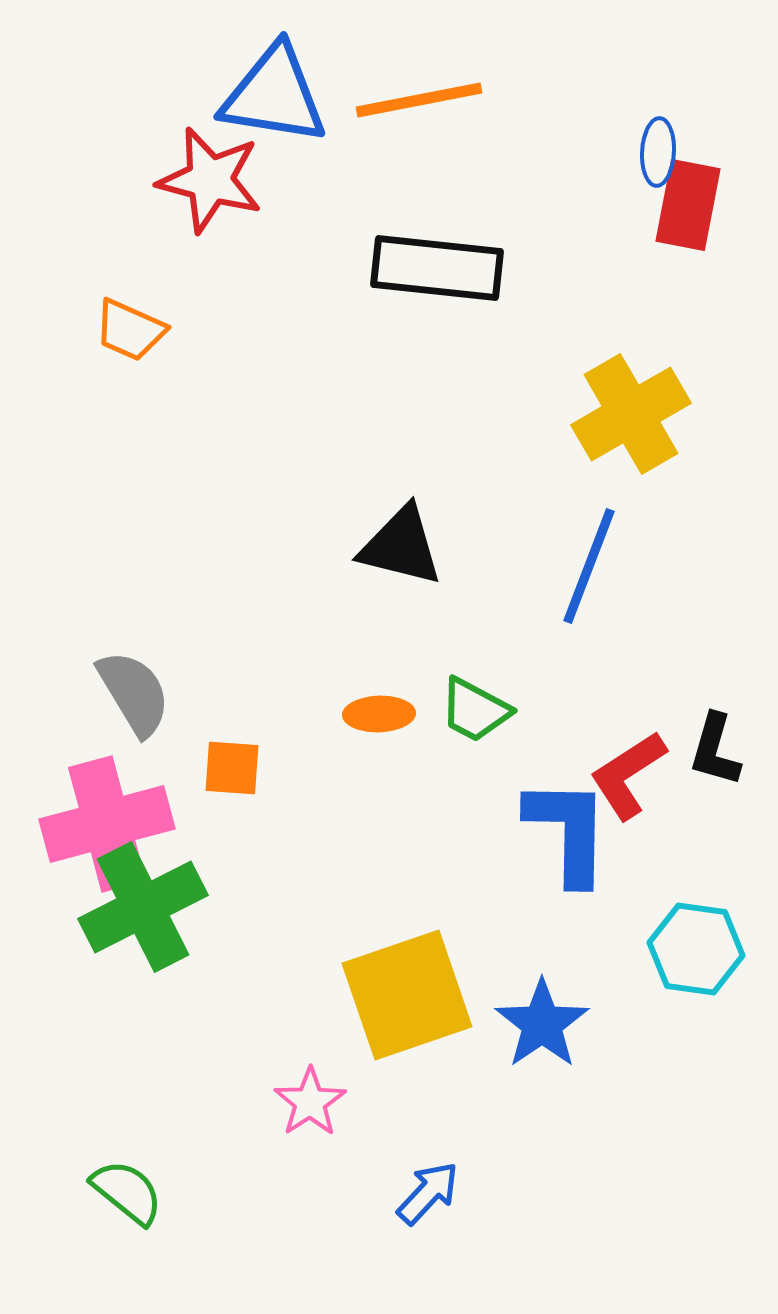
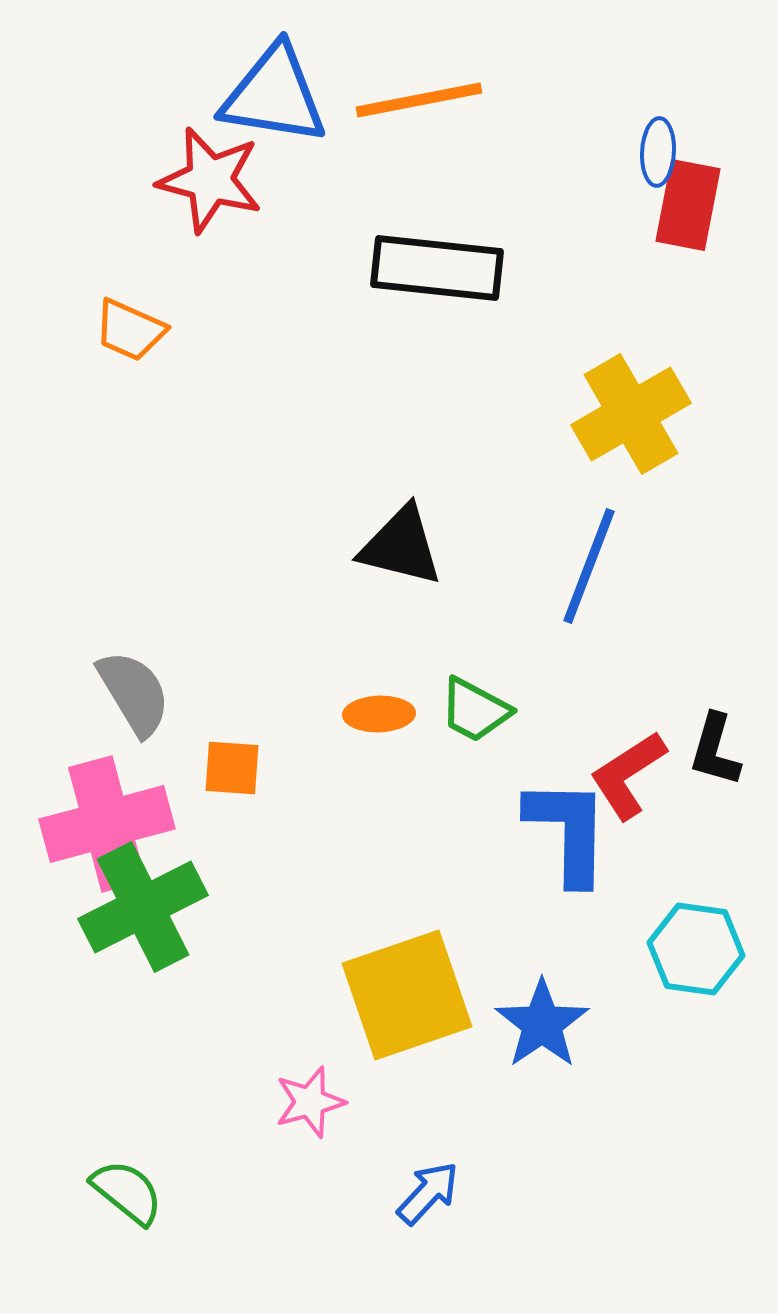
pink star: rotated 18 degrees clockwise
